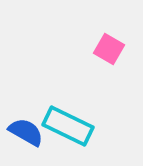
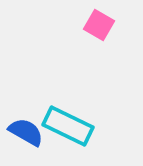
pink square: moved 10 px left, 24 px up
